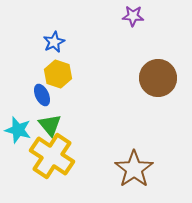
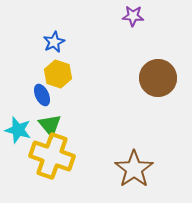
yellow cross: rotated 15 degrees counterclockwise
